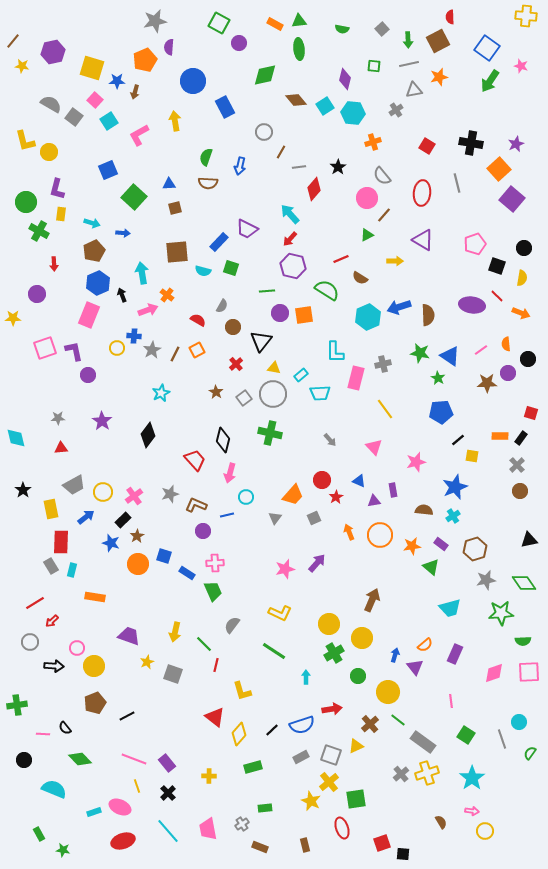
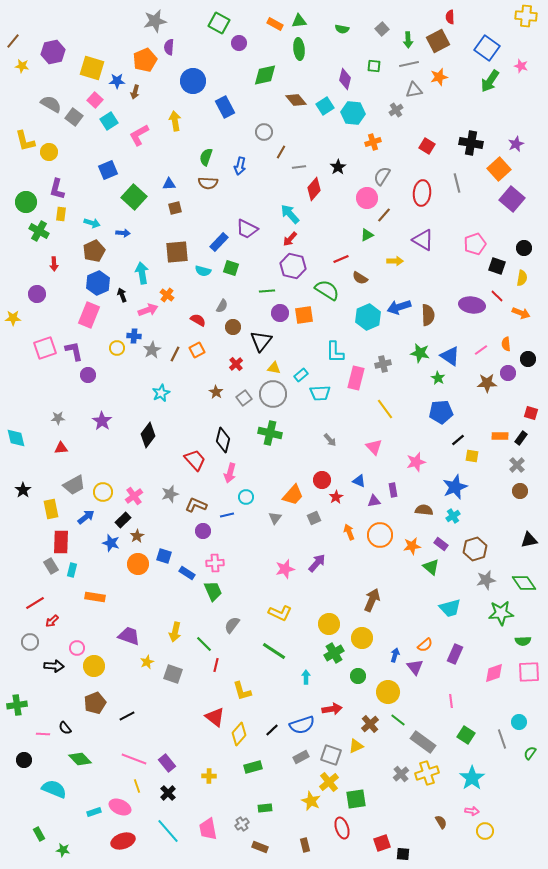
gray semicircle at (382, 176): rotated 72 degrees clockwise
